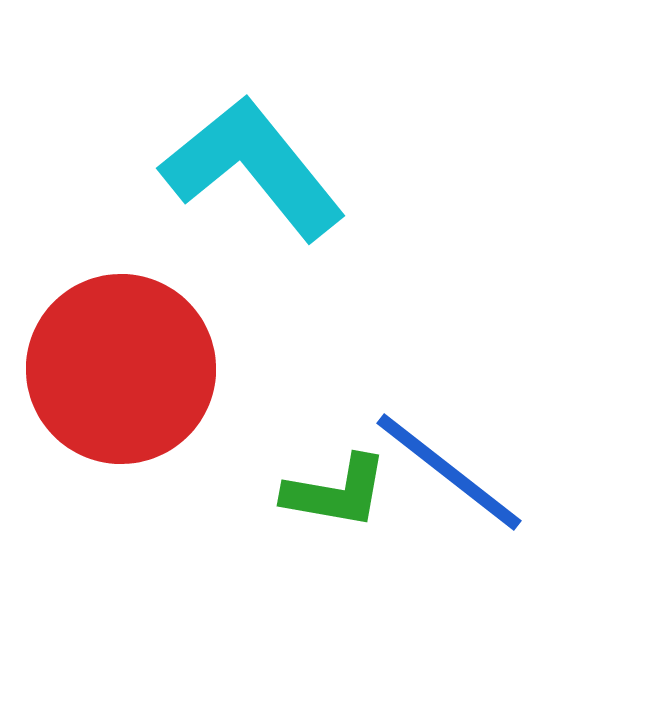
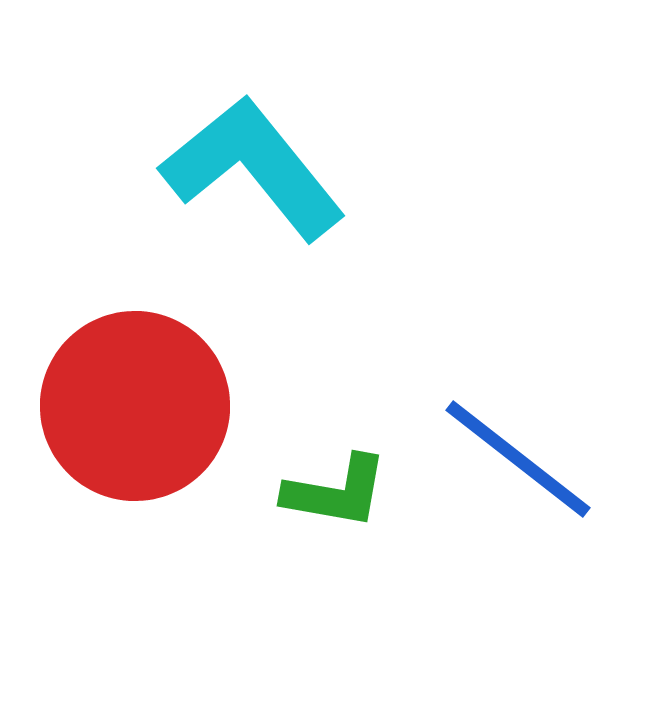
red circle: moved 14 px right, 37 px down
blue line: moved 69 px right, 13 px up
